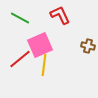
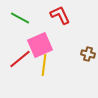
brown cross: moved 8 px down
